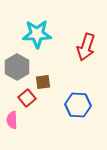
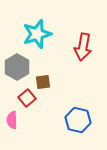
cyan star: rotated 16 degrees counterclockwise
red arrow: moved 3 px left; rotated 8 degrees counterclockwise
blue hexagon: moved 15 px down; rotated 10 degrees clockwise
